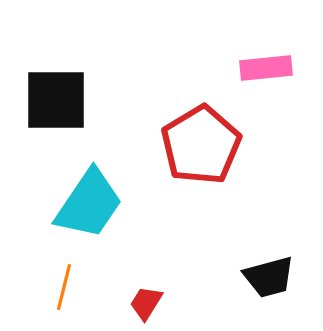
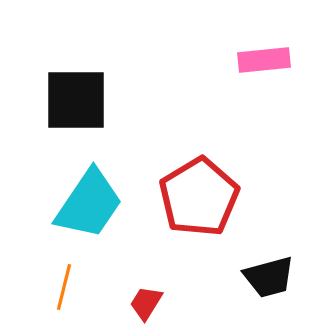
pink rectangle: moved 2 px left, 8 px up
black square: moved 20 px right
red pentagon: moved 2 px left, 52 px down
